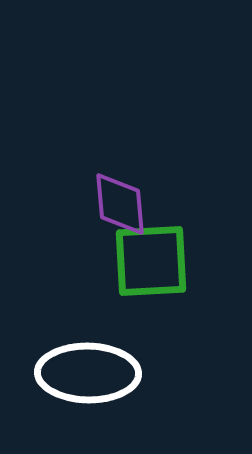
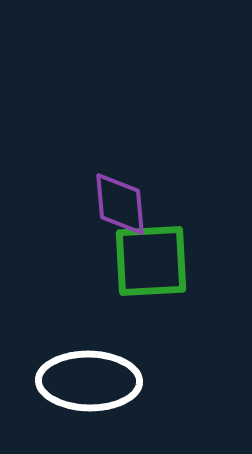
white ellipse: moved 1 px right, 8 px down
